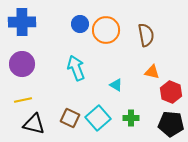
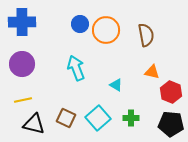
brown square: moved 4 px left
